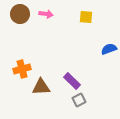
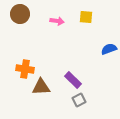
pink arrow: moved 11 px right, 7 px down
orange cross: moved 3 px right; rotated 24 degrees clockwise
purple rectangle: moved 1 px right, 1 px up
